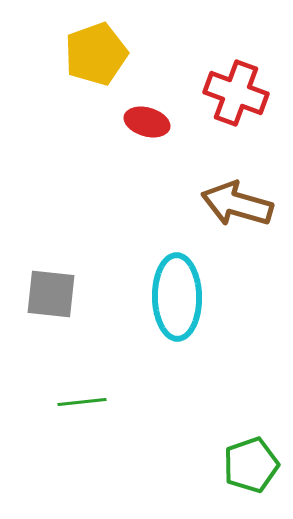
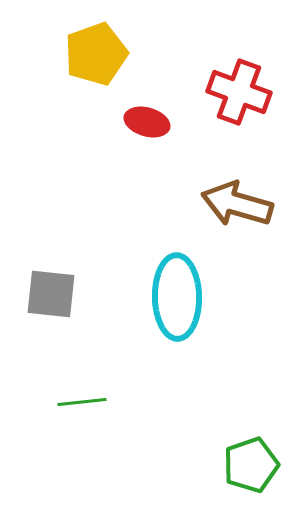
red cross: moved 3 px right, 1 px up
